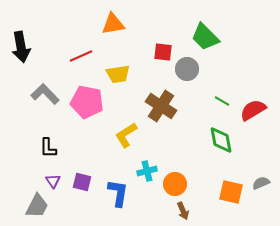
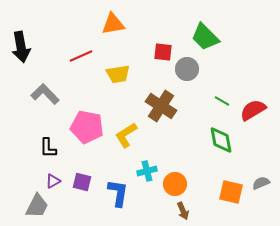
pink pentagon: moved 25 px down
purple triangle: rotated 35 degrees clockwise
